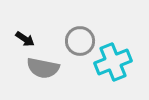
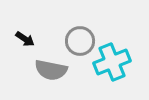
cyan cross: moved 1 px left
gray semicircle: moved 8 px right, 2 px down
